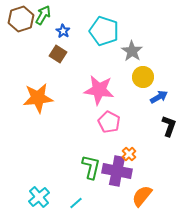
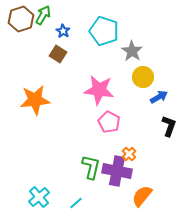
orange star: moved 3 px left, 2 px down
